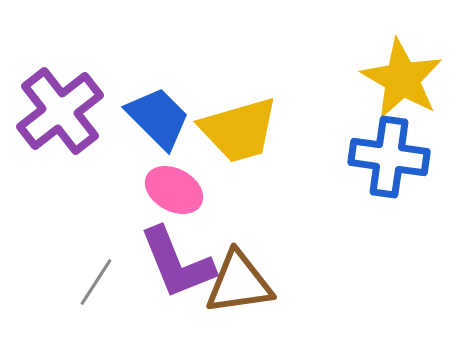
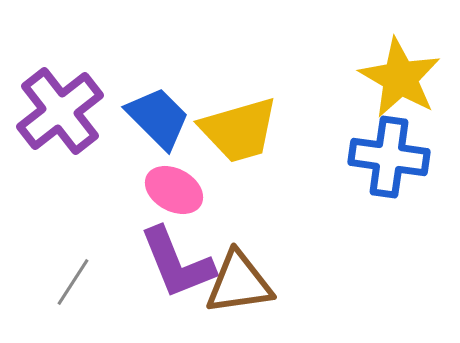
yellow star: moved 2 px left, 1 px up
gray line: moved 23 px left
